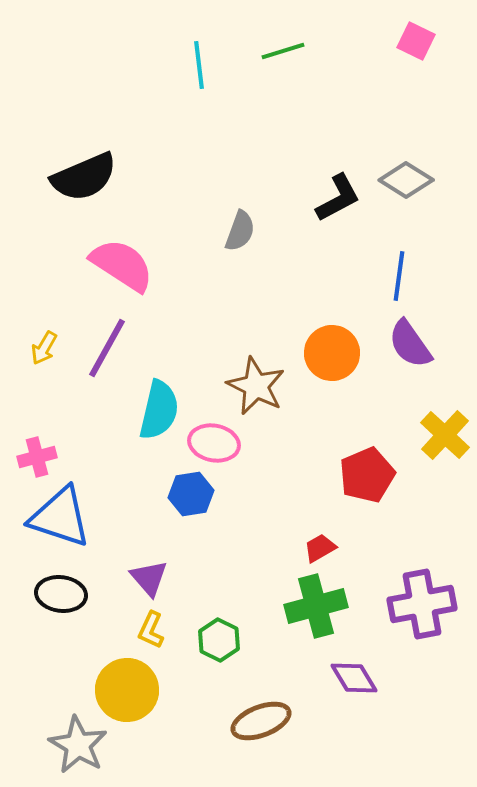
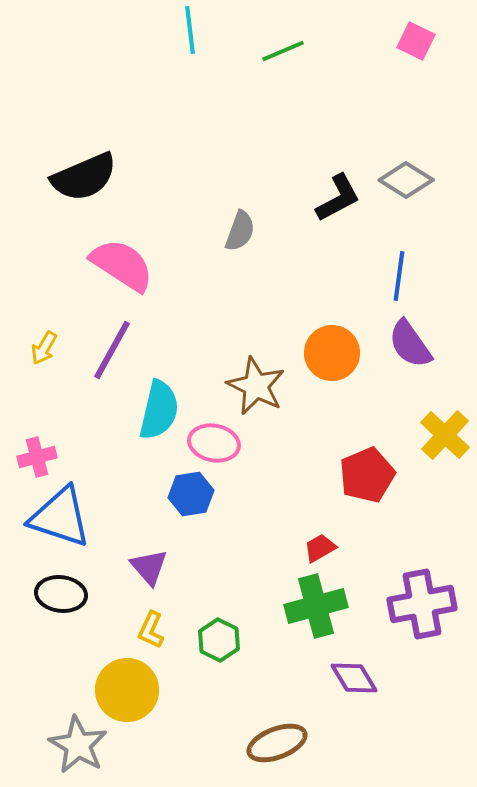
green line: rotated 6 degrees counterclockwise
cyan line: moved 9 px left, 35 px up
purple line: moved 5 px right, 2 px down
purple triangle: moved 11 px up
brown ellipse: moved 16 px right, 22 px down
